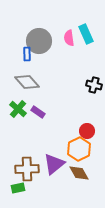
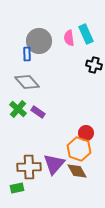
black cross: moved 20 px up
red circle: moved 1 px left, 2 px down
orange hexagon: rotated 15 degrees counterclockwise
purple triangle: rotated 10 degrees counterclockwise
brown cross: moved 2 px right, 2 px up
brown diamond: moved 2 px left, 2 px up
green rectangle: moved 1 px left
